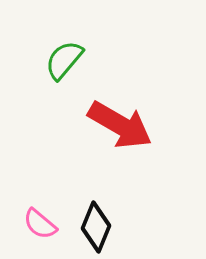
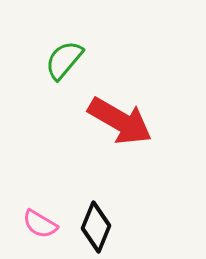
red arrow: moved 4 px up
pink semicircle: rotated 9 degrees counterclockwise
